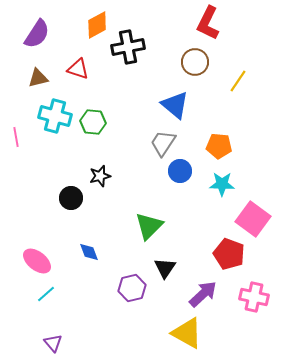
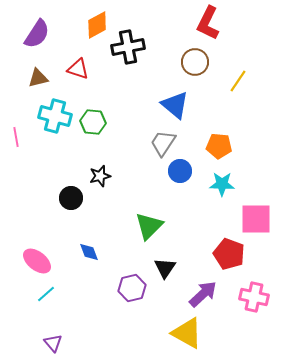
pink square: moved 3 px right; rotated 36 degrees counterclockwise
